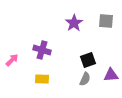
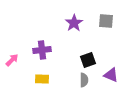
purple cross: rotated 24 degrees counterclockwise
purple triangle: rotated 28 degrees clockwise
gray semicircle: moved 1 px left, 1 px down; rotated 24 degrees counterclockwise
